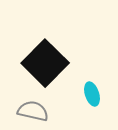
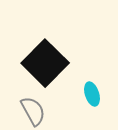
gray semicircle: rotated 48 degrees clockwise
